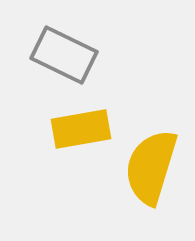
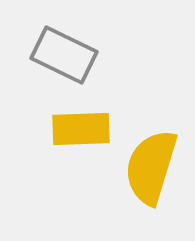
yellow rectangle: rotated 8 degrees clockwise
